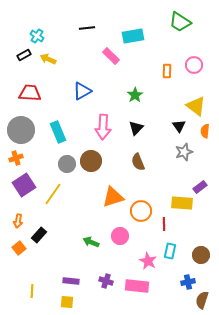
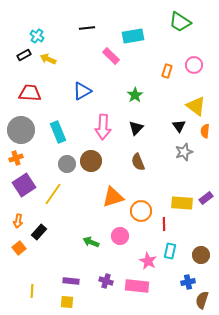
orange rectangle at (167, 71): rotated 16 degrees clockwise
purple rectangle at (200, 187): moved 6 px right, 11 px down
black rectangle at (39, 235): moved 3 px up
